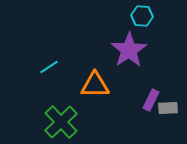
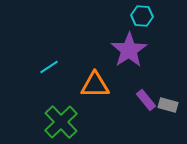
purple rectangle: moved 5 px left; rotated 65 degrees counterclockwise
gray rectangle: moved 3 px up; rotated 18 degrees clockwise
